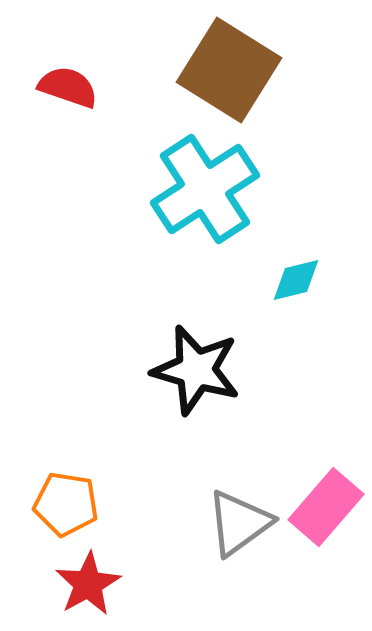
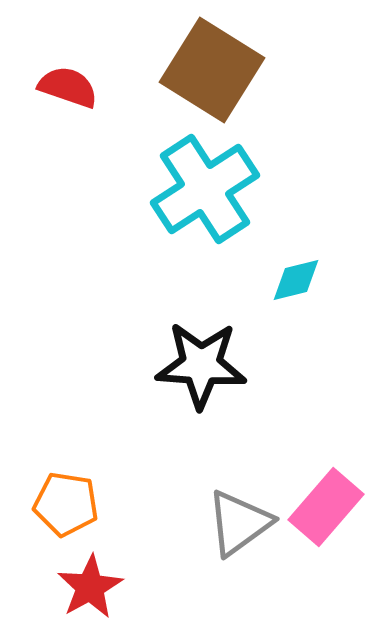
brown square: moved 17 px left
black star: moved 5 px right, 5 px up; rotated 12 degrees counterclockwise
red star: moved 2 px right, 3 px down
